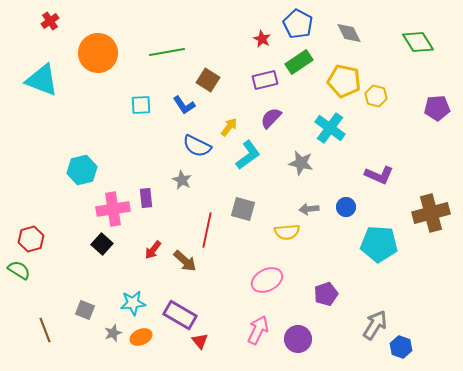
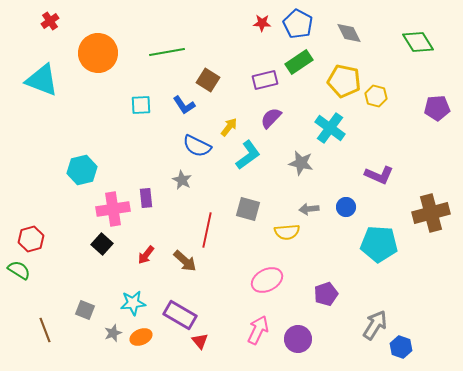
red star at (262, 39): moved 16 px up; rotated 24 degrees counterclockwise
gray square at (243, 209): moved 5 px right
red arrow at (153, 250): moved 7 px left, 5 px down
